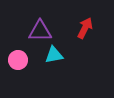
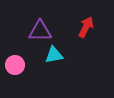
red arrow: moved 1 px right, 1 px up
pink circle: moved 3 px left, 5 px down
